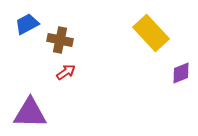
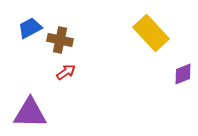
blue trapezoid: moved 3 px right, 4 px down
purple diamond: moved 2 px right, 1 px down
